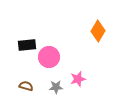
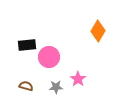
pink star: rotated 21 degrees counterclockwise
